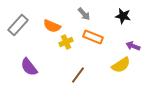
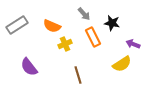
black star: moved 11 px left, 7 px down
gray rectangle: moved 1 px left; rotated 15 degrees clockwise
orange rectangle: rotated 42 degrees clockwise
yellow cross: moved 1 px left, 2 px down
purple arrow: moved 2 px up
yellow semicircle: moved 1 px right, 1 px up
brown line: rotated 54 degrees counterclockwise
